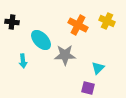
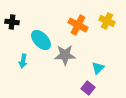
cyan arrow: rotated 16 degrees clockwise
purple square: rotated 24 degrees clockwise
